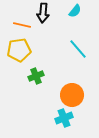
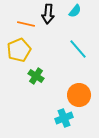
black arrow: moved 5 px right, 1 px down
orange line: moved 4 px right, 1 px up
yellow pentagon: rotated 15 degrees counterclockwise
green cross: rotated 35 degrees counterclockwise
orange circle: moved 7 px right
